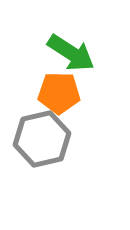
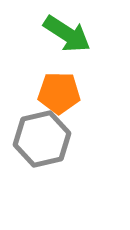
green arrow: moved 4 px left, 19 px up
